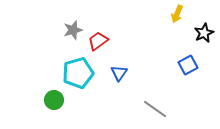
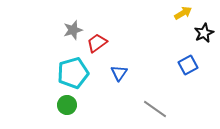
yellow arrow: moved 6 px right, 1 px up; rotated 144 degrees counterclockwise
red trapezoid: moved 1 px left, 2 px down
cyan pentagon: moved 5 px left
green circle: moved 13 px right, 5 px down
